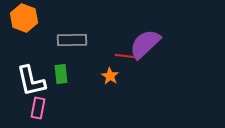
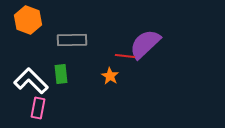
orange hexagon: moved 4 px right, 2 px down
white L-shape: rotated 148 degrees clockwise
